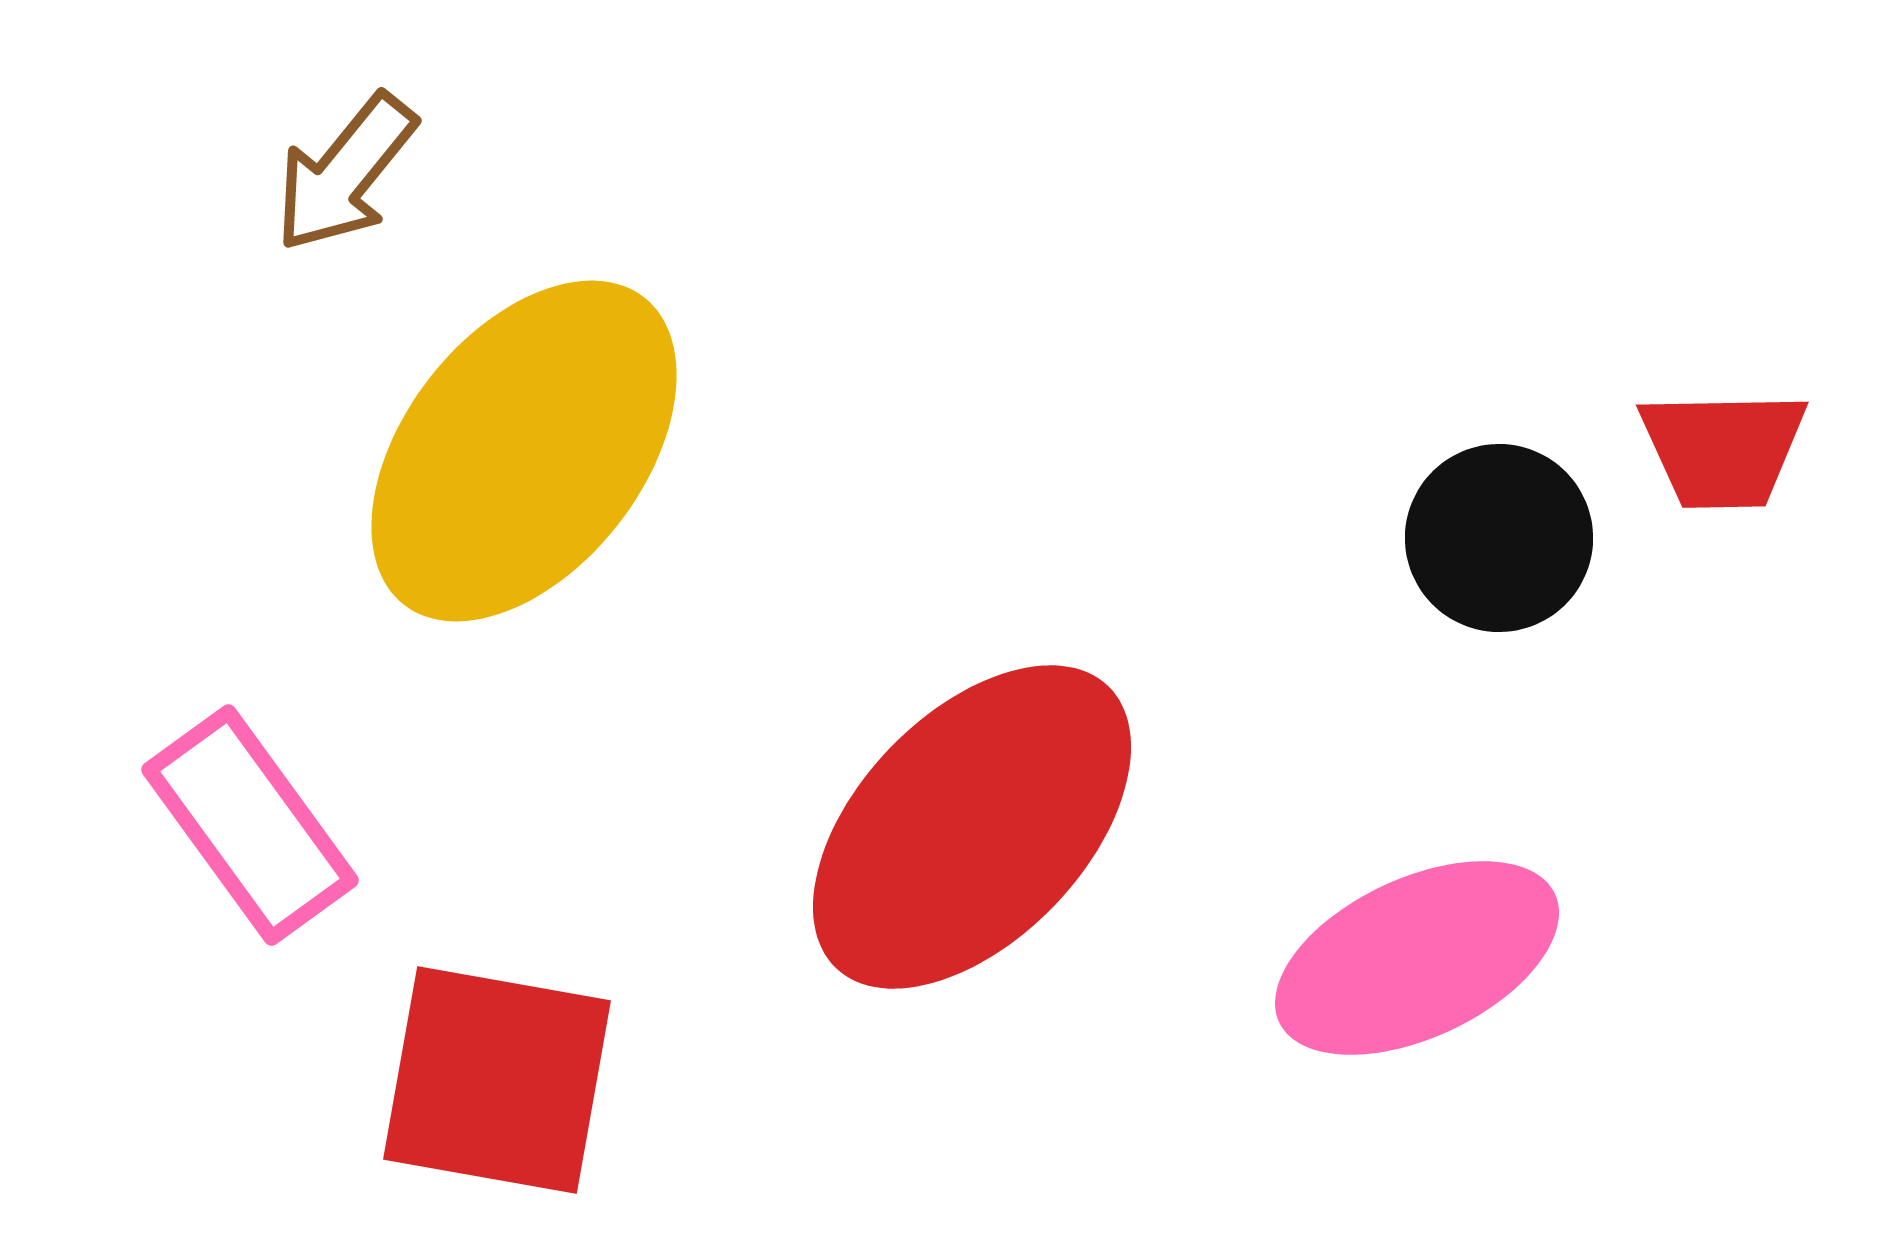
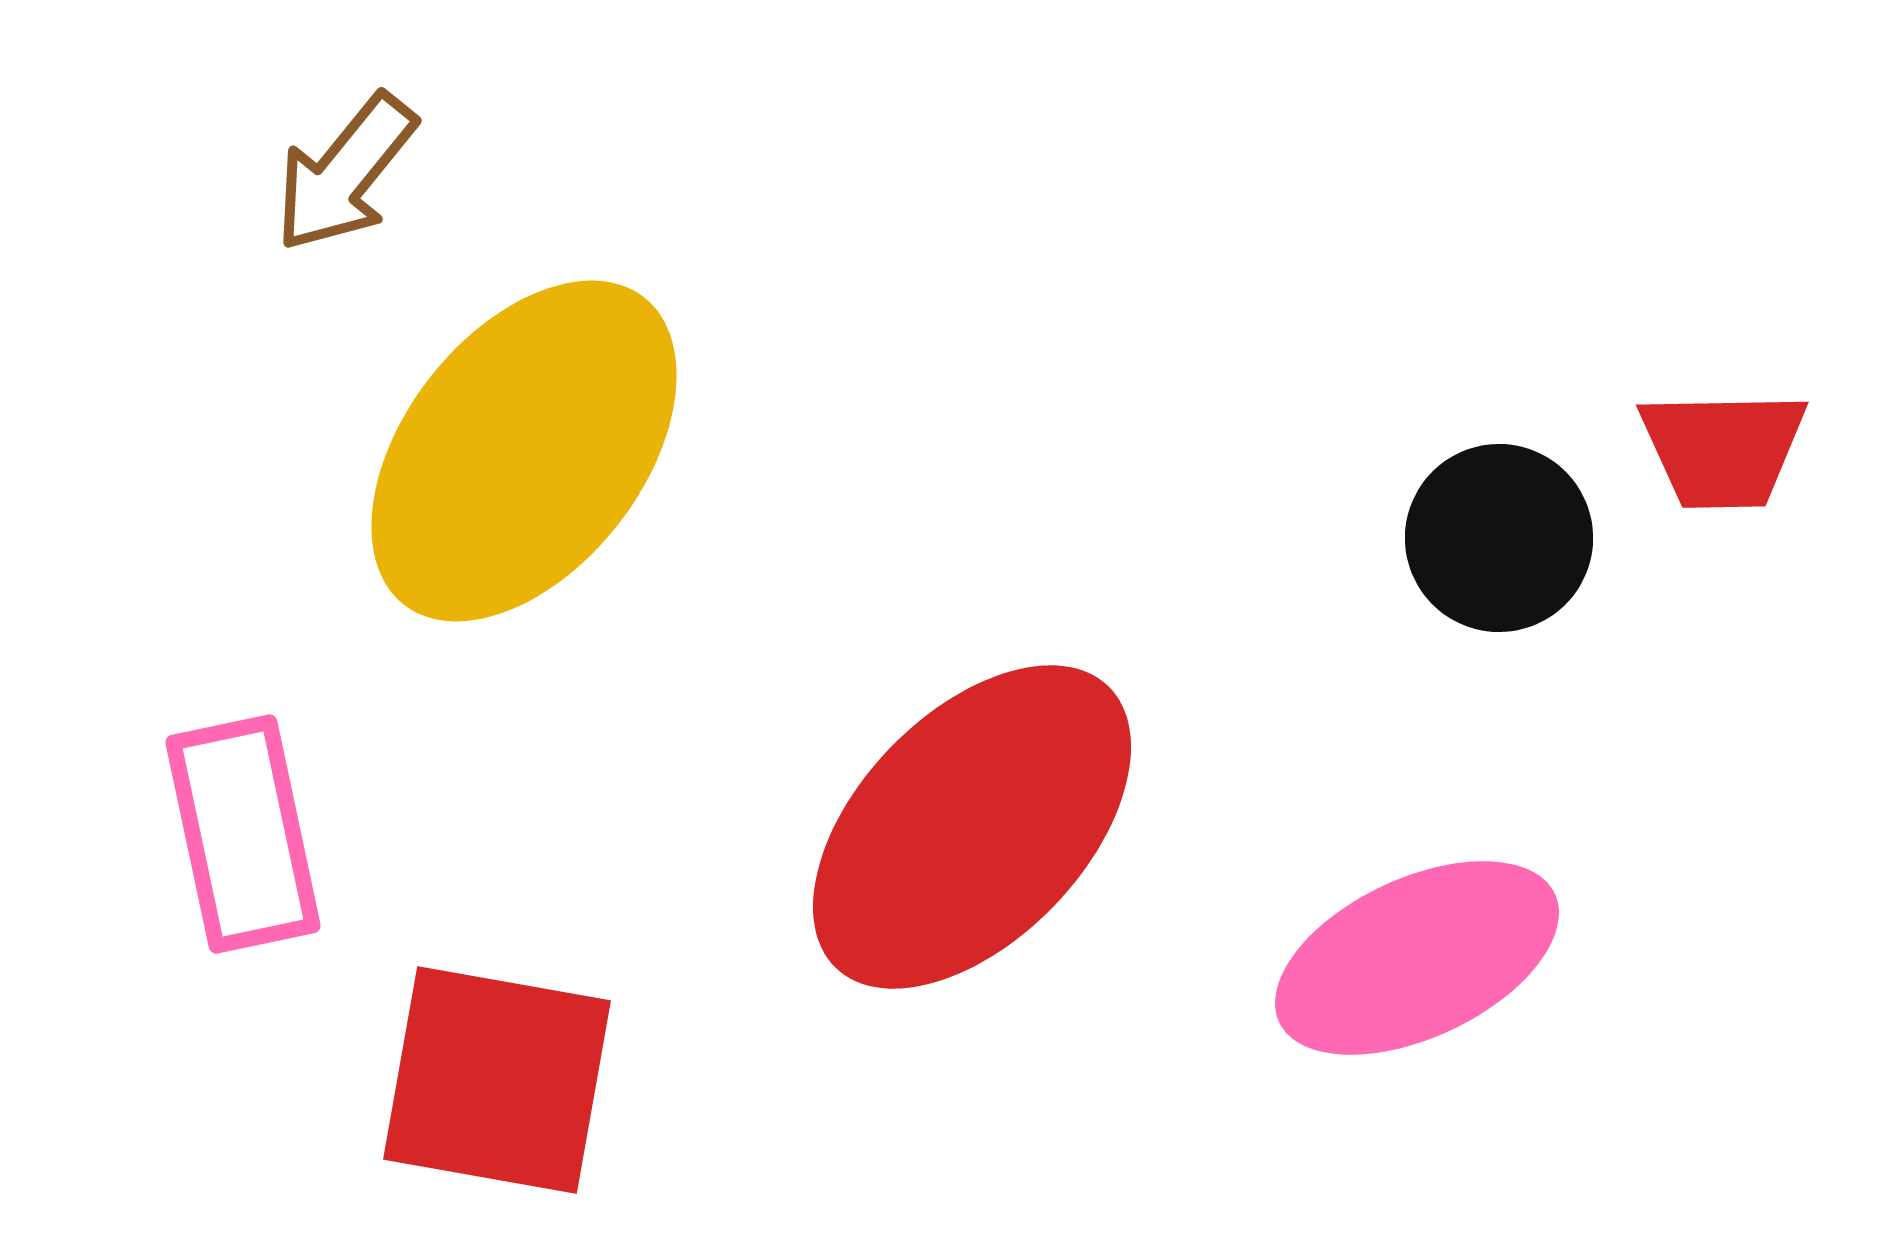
pink rectangle: moved 7 px left, 9 px down; rotated 24 degrees clockwise
